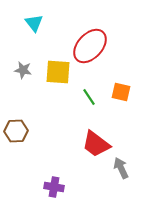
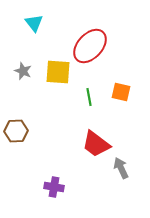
gray star: moved 1 px down; rotated 12 degrees clockwise
green line: rotated 24 degrees clockwise
